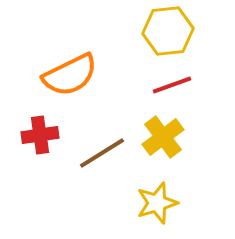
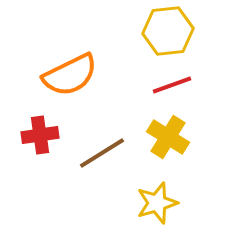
yellow cross: moved 5 px right; rotated 21 degrees counterclockwise
